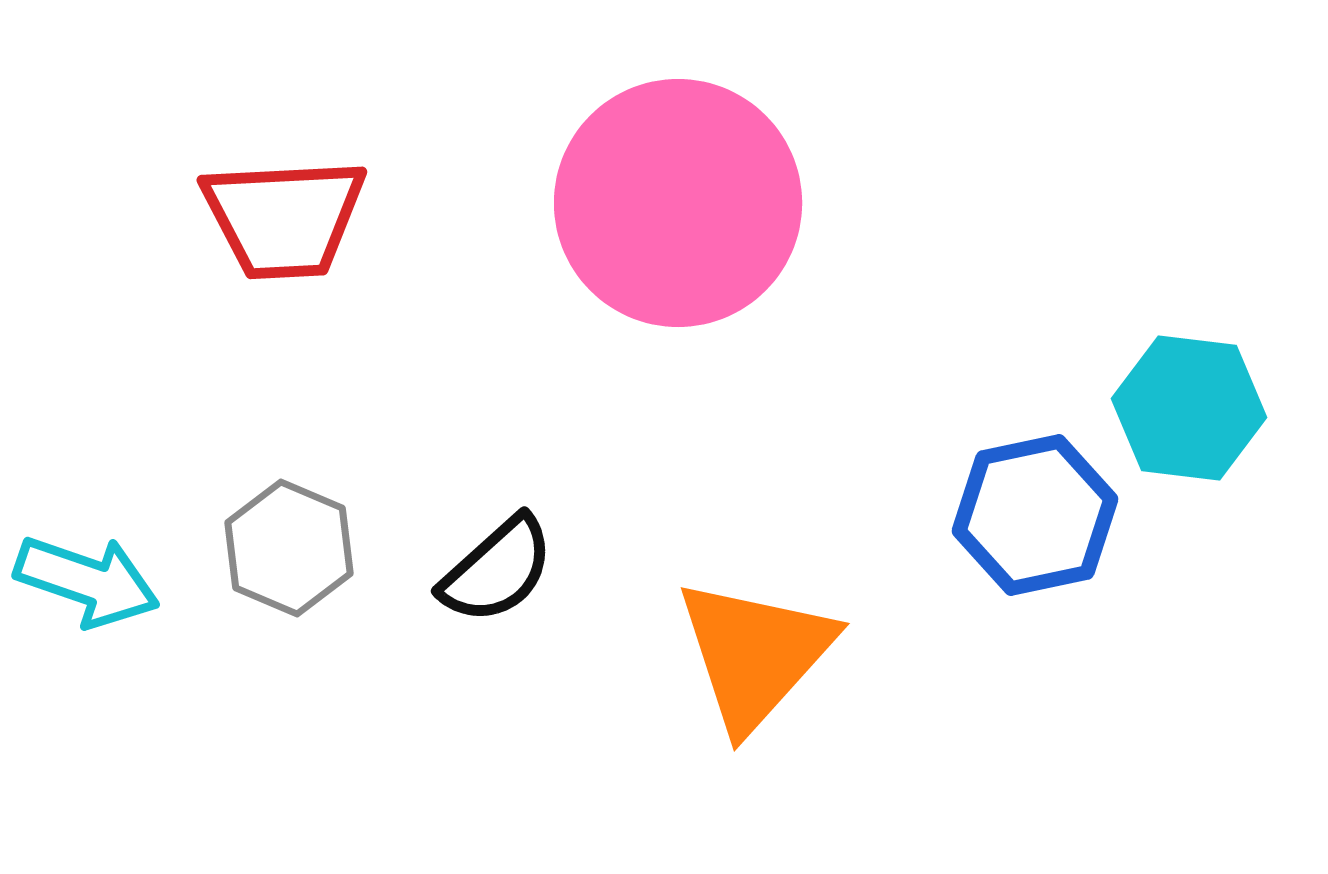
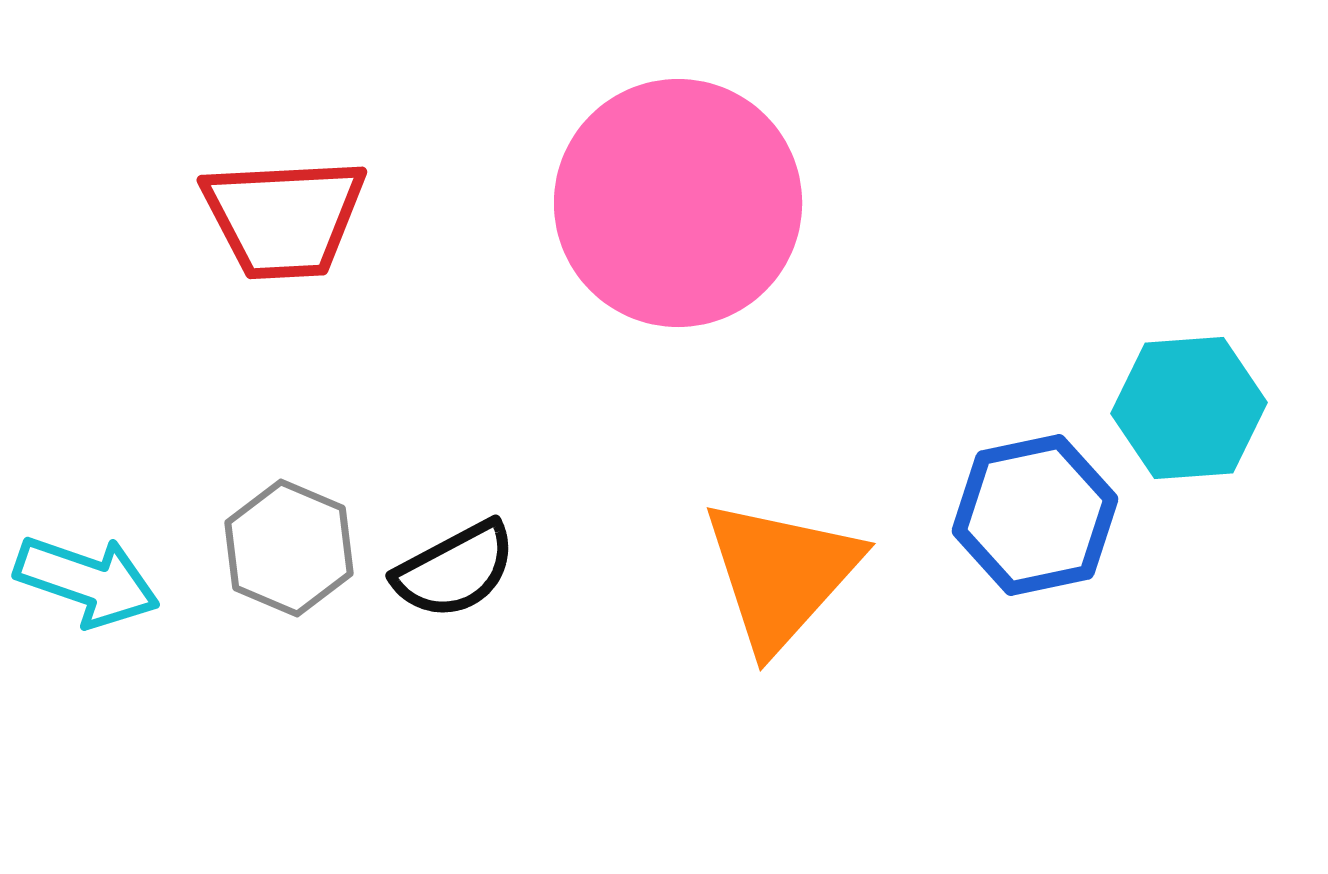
cyan hexagon: rotated 11 degrees counterclockwise
black semicircle: moved 42 px left; rotated 14 degrees clockwise
orange triangle: moved 26 px right, 80 px up
